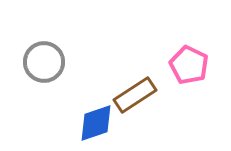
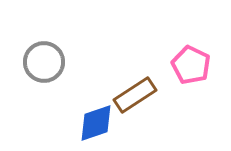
pink pentagon: moved 2 px right
